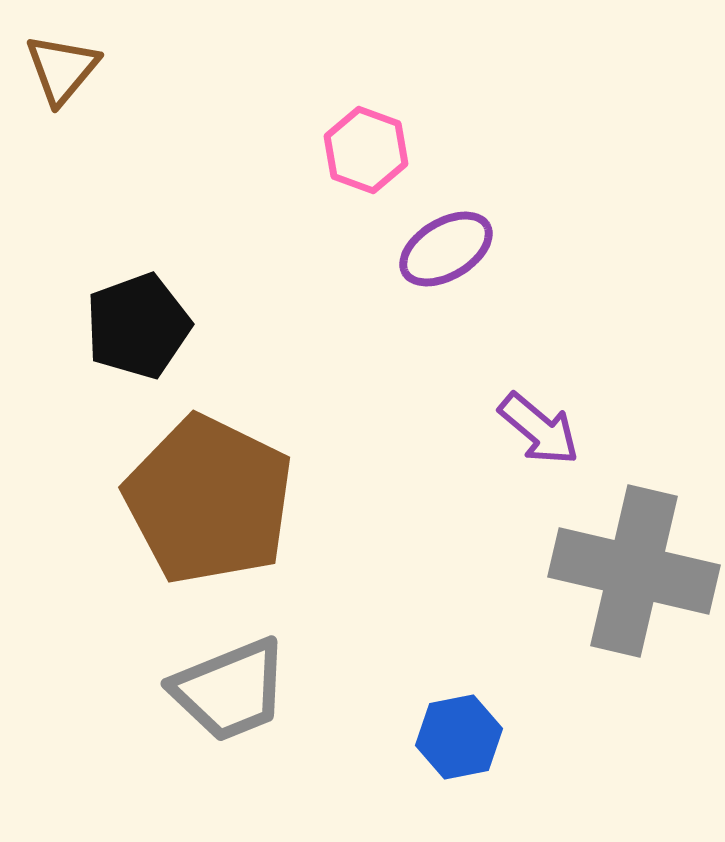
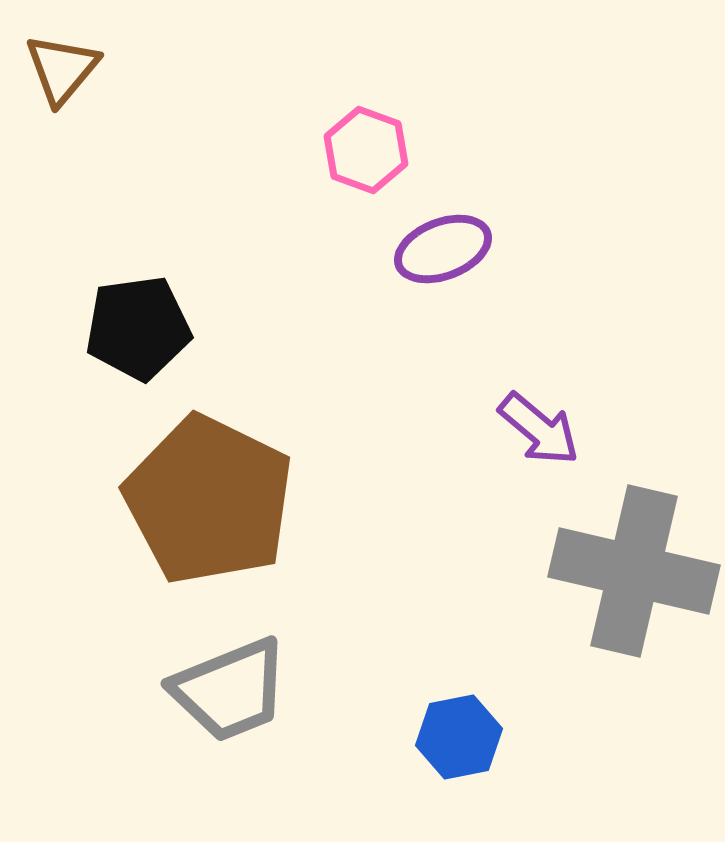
purple ellipse: moved 3 px left; rotated 10 degrees clockwise
black pentagon: moved 2 px down; rotated 12 degrees clockwise
